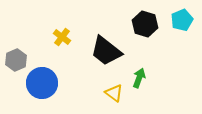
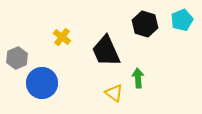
black trapezoid: rotated 28 degrees clockwise
gray hexagon: moved 1 px right, 2 px up
green arrow: moved 1 px left; rotated 24 degrees counterclockwise
